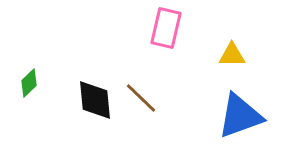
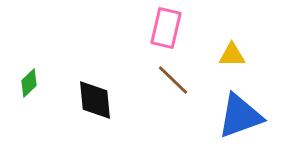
brown line: moved 32 px right, 18 px up
